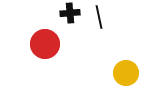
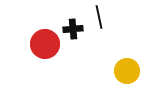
black cross: moved 3 px right, 16 px down
yellow circle: moved 1 px right, 2 px up
